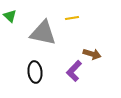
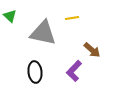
brown arrow: moved 4 px up; rotated 24 degrees clockwise
